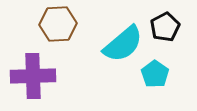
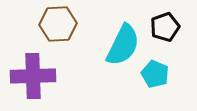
black pentagon: rotated 8 degrees clockwise
cyan semicircle: moved 1 px down; rotated 24 degrees counterclockwise
cyan pentagon: rotated 12 degrees counterclockwise
